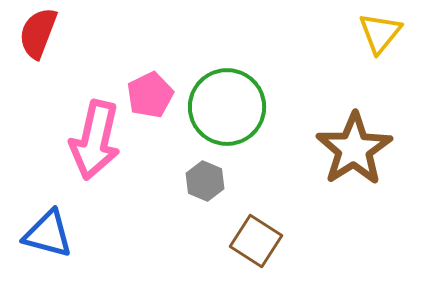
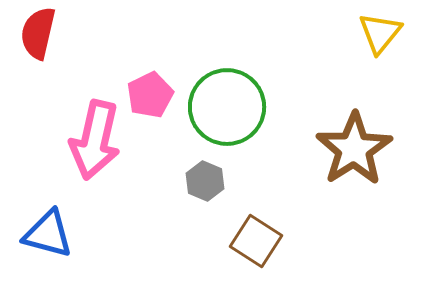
red semicircle: rotated 8 degrees counterclockwise
